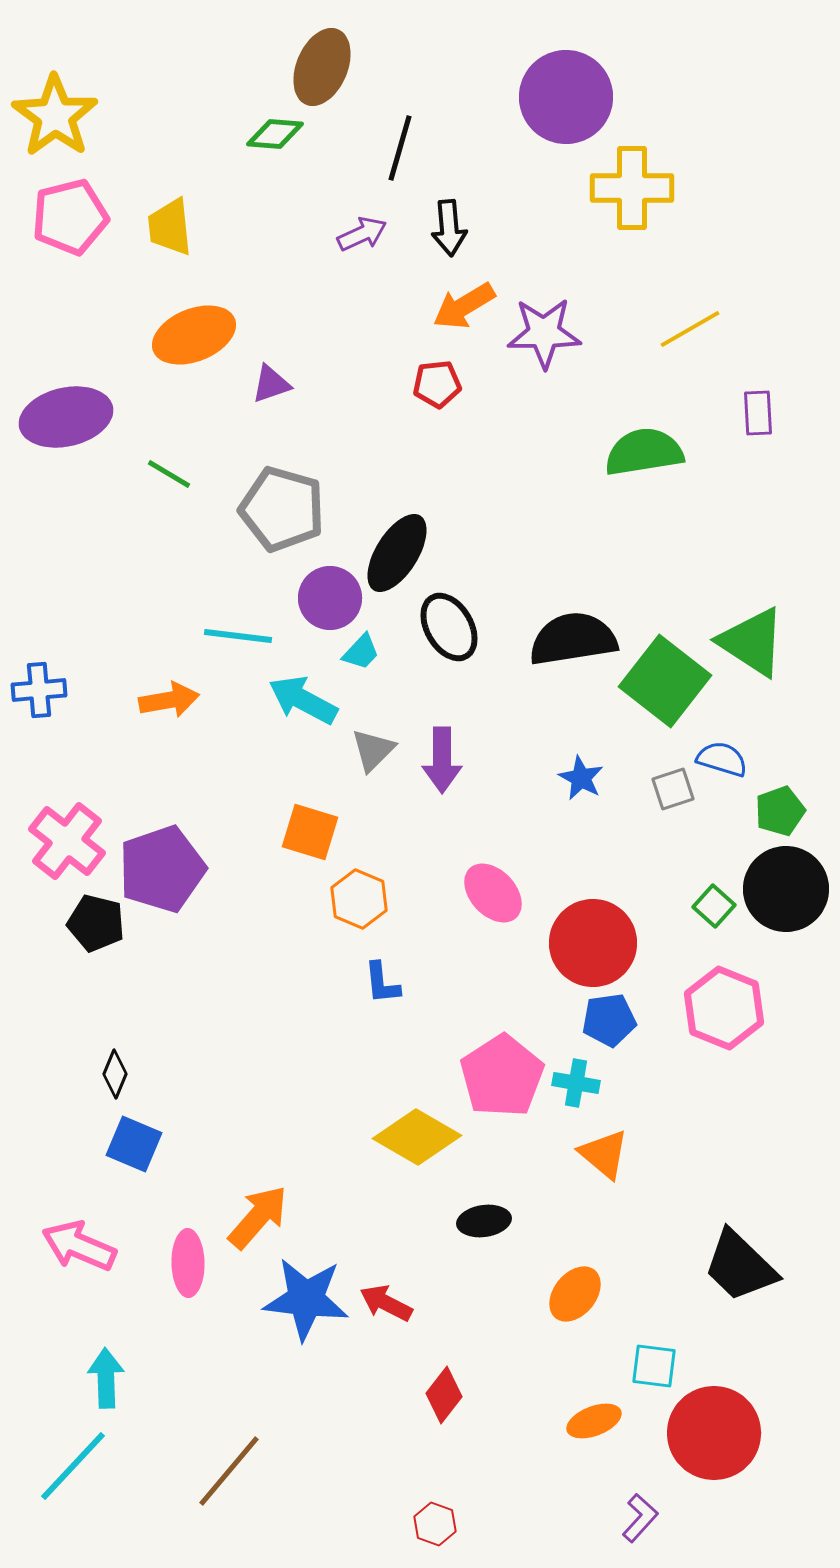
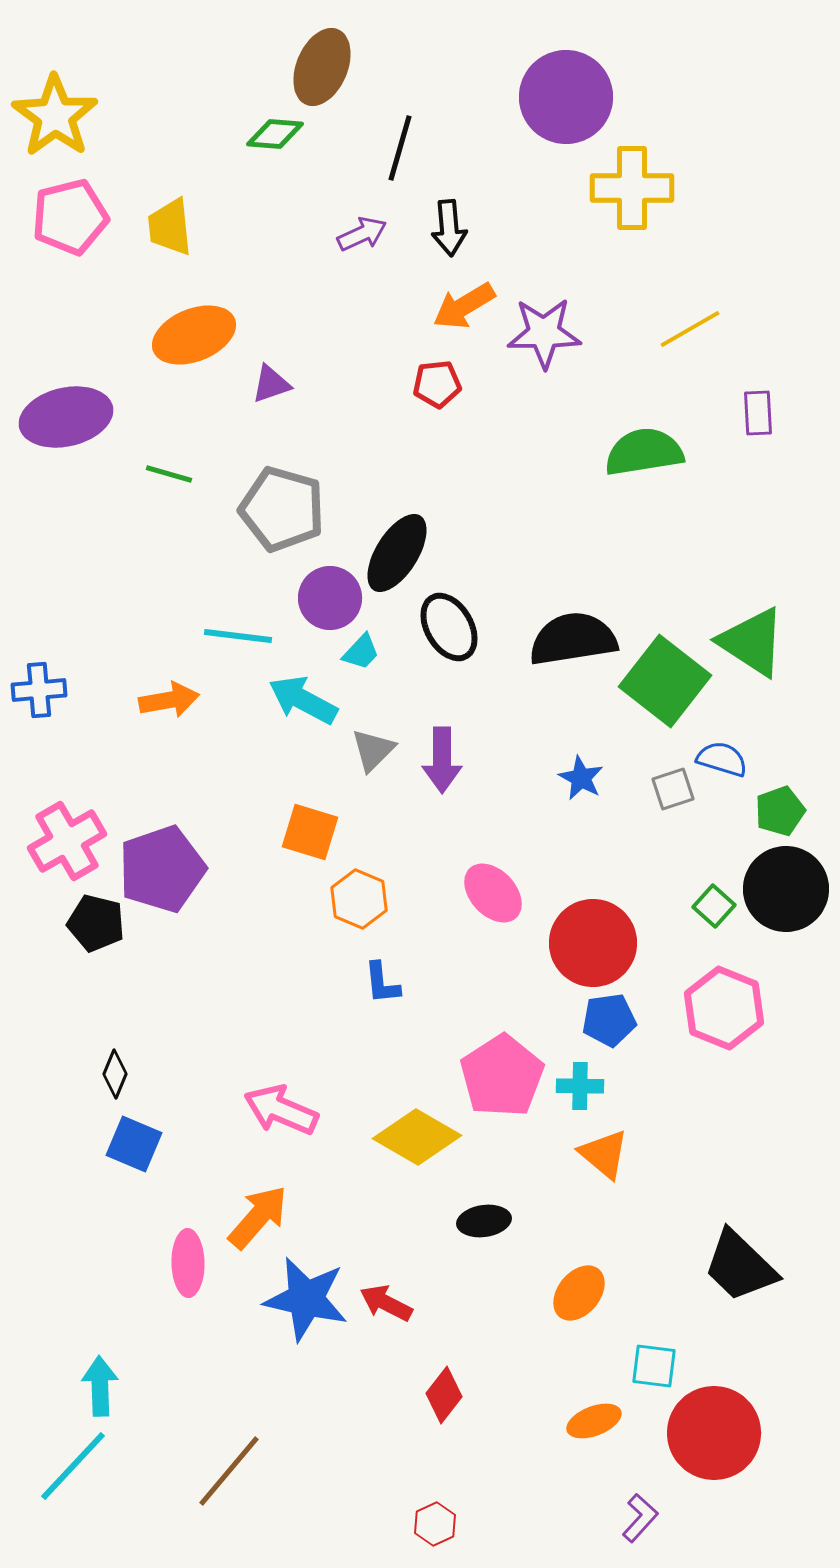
green line at (169, 474): rotated 15 degrees counterclockwise
pink cross at (67, 841): rotated 22 degrees clockwise
cyan cross at (576, 1083): moved 4 px right, 3 px down; rotated 9 degrees counterclockwise
pink arrow at (79, 1246): moved 202 px right, 136 px up
orange ellipse at (575, 1294): moved 4 px right, 1 px up
blue star at (306, 1299): rotated 6 degrees clockwise
cyan arrow at (106, 1378): moved 6 px left, 8 px down
red hexagon at (435, 1524): rotated 15 degrees clockwise
